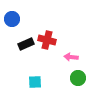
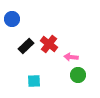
red cross: moved 2 px right, 4 px down; rotated 24 degrees clockwise
black rectangle: moved 2 px down; rotated 21 degrees counterclockwise
green circle: moved 3 px up
cyan square: moved 1 px left, 1 px up
